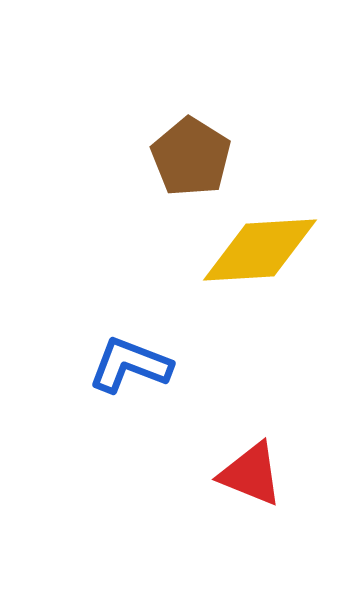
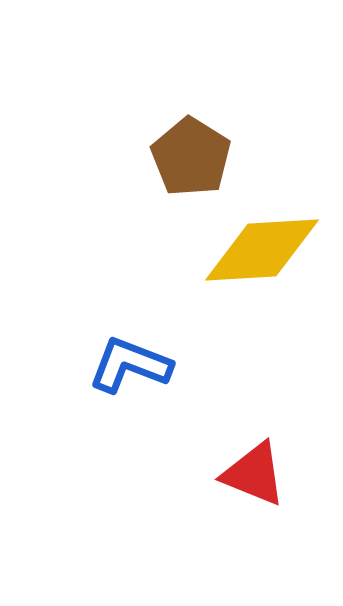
yellow diamond: moved 2 px right
red triangle: moved 3 px right
